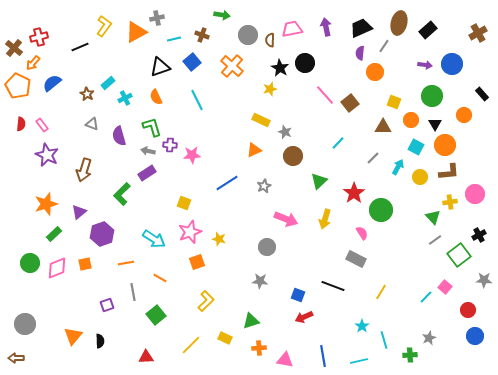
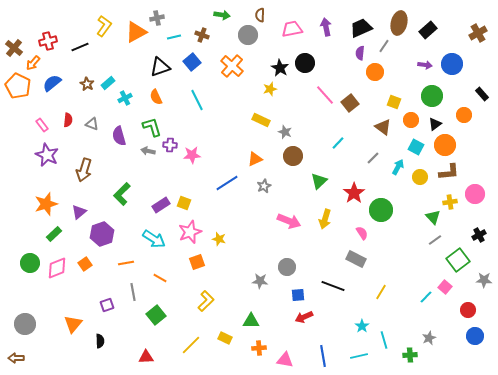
red cross at (39, 37): moved 9 px right, 4 px down
cyan line at (174, 39): moved 2 px up
brown semicircle at (270, 40): moved 10 px left, 25 px up
brown star at (87, 94): moved 10 px up
red semicircle at (21, 124): moved 47 px right, 4 px up
black triangle at (435, 124): rotated 24 degrees clockwise
brown triangle at (383, 127): rotated 36 degrees clockwise
orange triangle at (254, 150): moved 1 px right, 9 px down
purple rectangle at (147, 173): moved 14 px right, 32 px down
pink arrow at (286, 219): moved 3 px right, 2 px down
gray circle at (267, 247): moved 20 px right, 20 px down
green square at (459, 255): moved 1 px left, 5 px down
orange square at (85, 264): rotated 24 degrees counterclockwise
blue square at (298, 295): rotated 24 degrees counterclockwise
green triangle at (251, 321): rotated 18 degrees clockwise
orange triangle at (73, 336): moved 12 px up
cyan line at (359, 361): moved 5 px up
